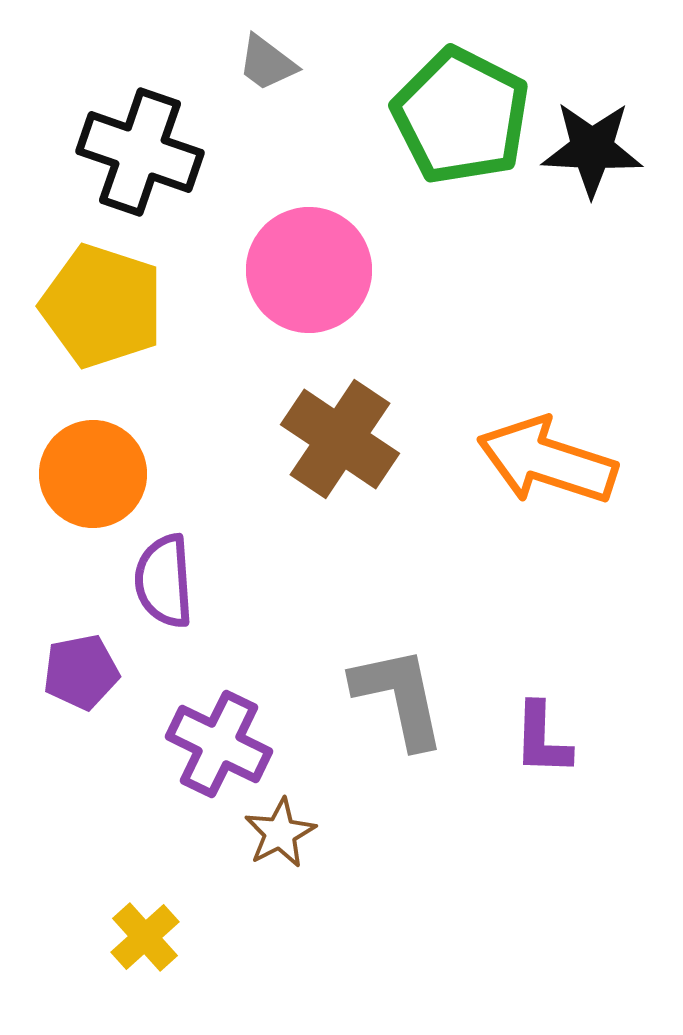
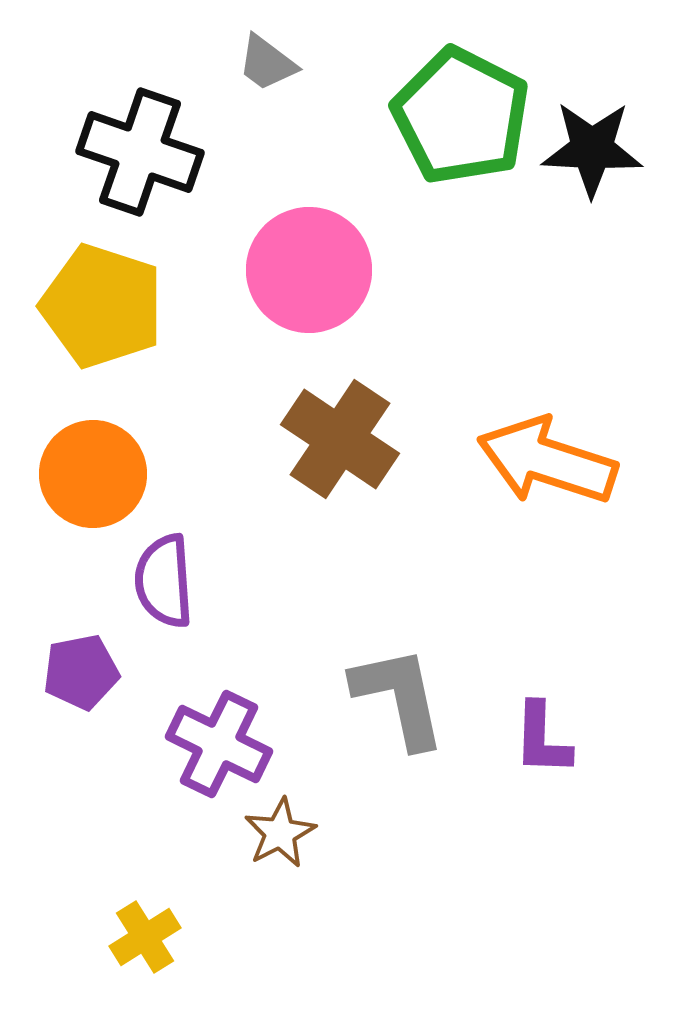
yellow cross: rotated 10 degrees clockwise
